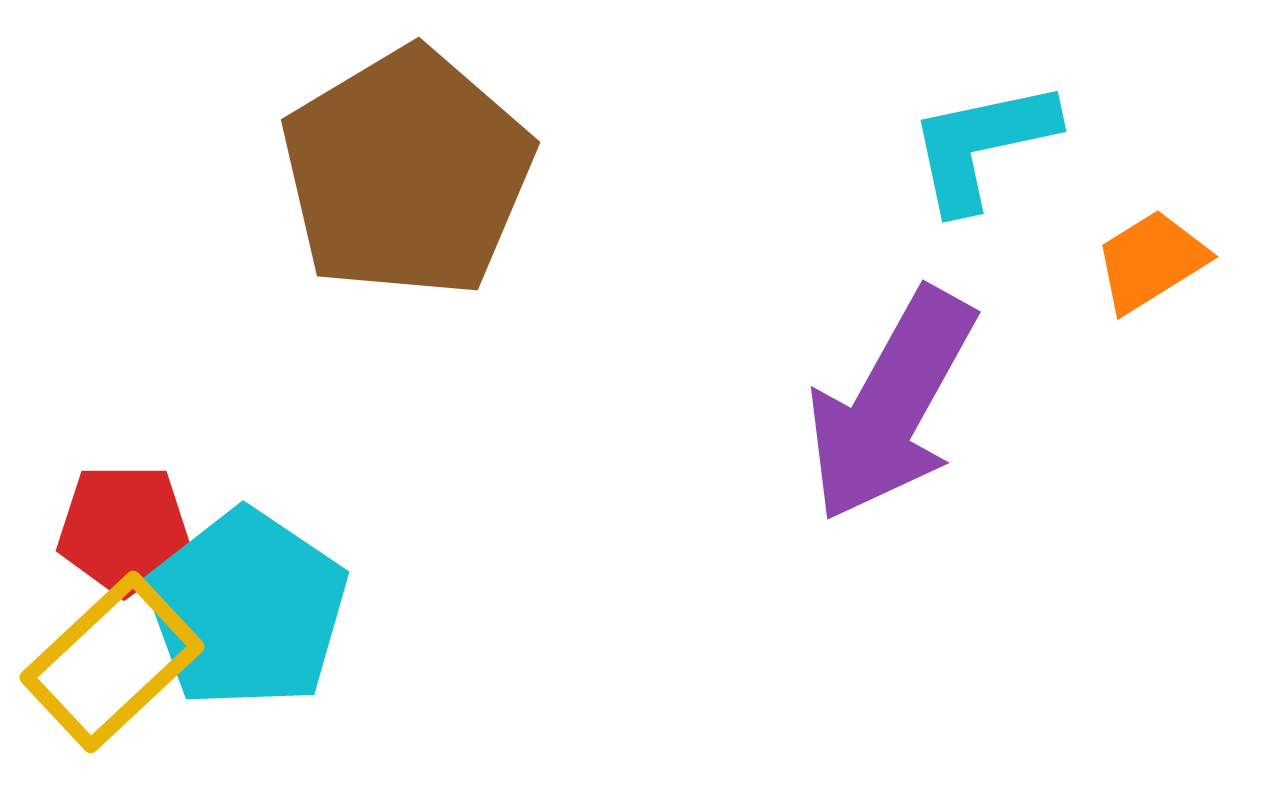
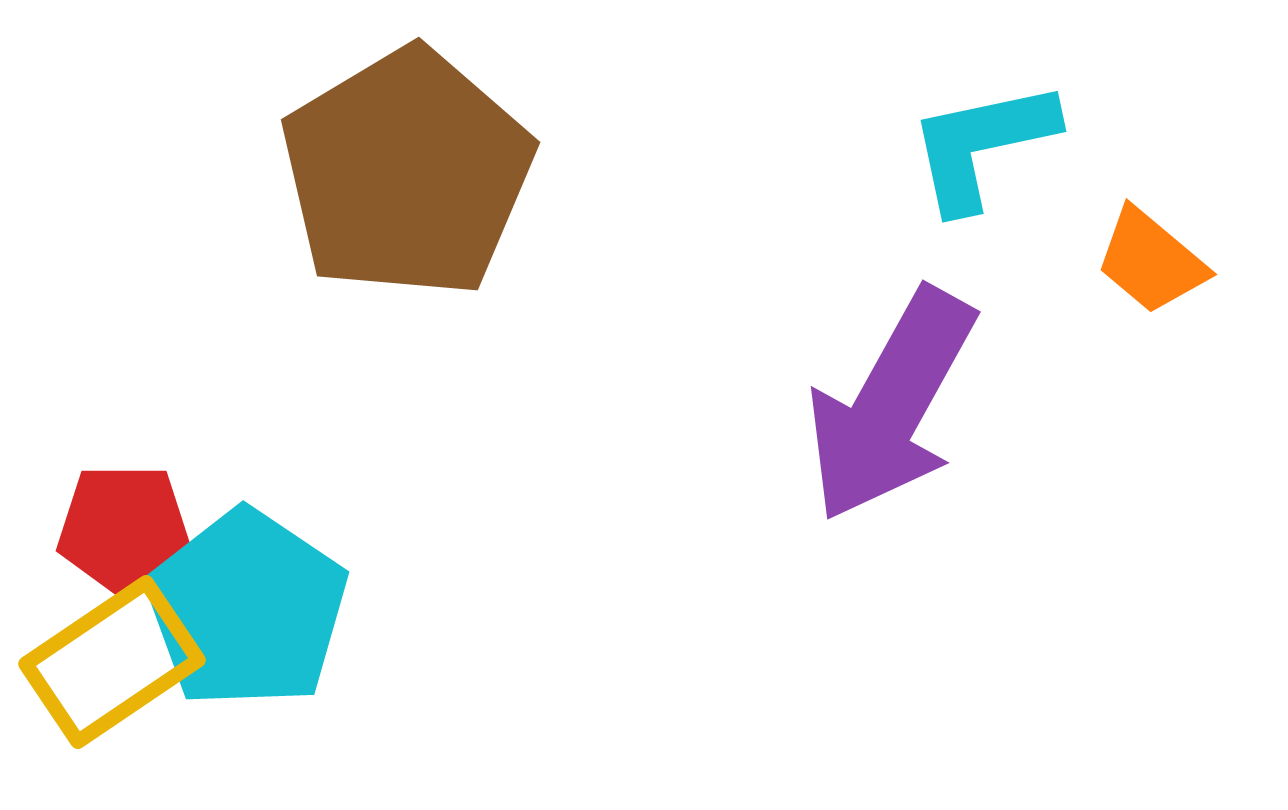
orange trapezoid: rotated 108 degrees counterclockwise
yellow rectangle: rotated 9 degrees clockwise
